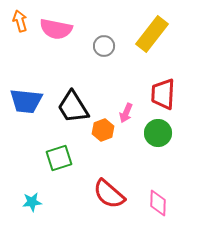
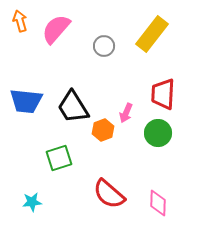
pink semicircle: rotated 120 degrees clockwise
